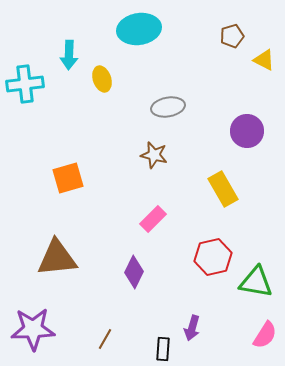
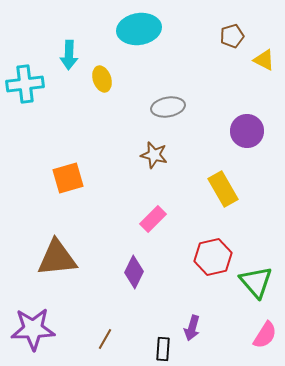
green triangle: rotated 39 degrees clockwise
